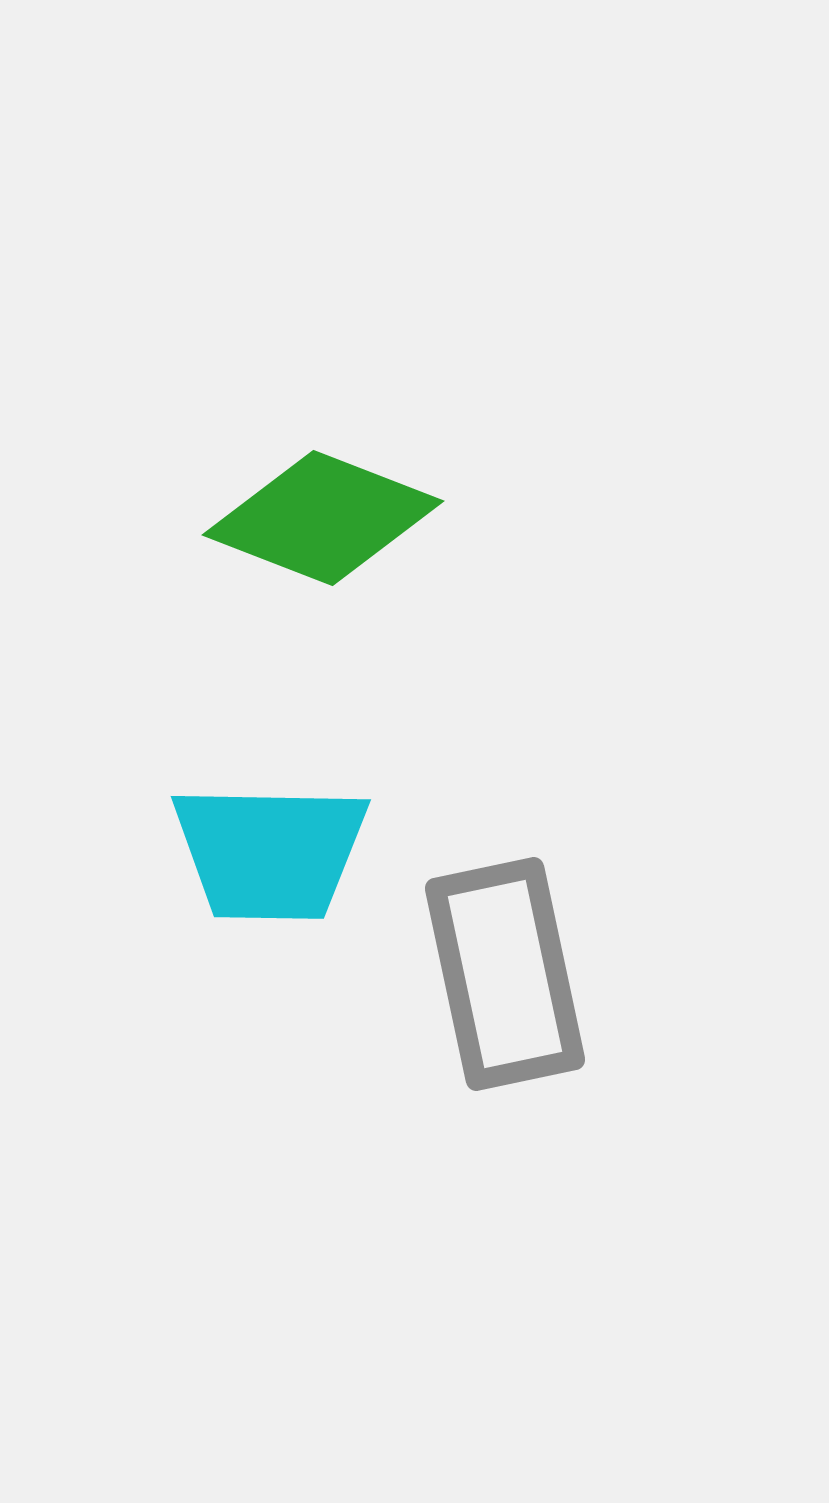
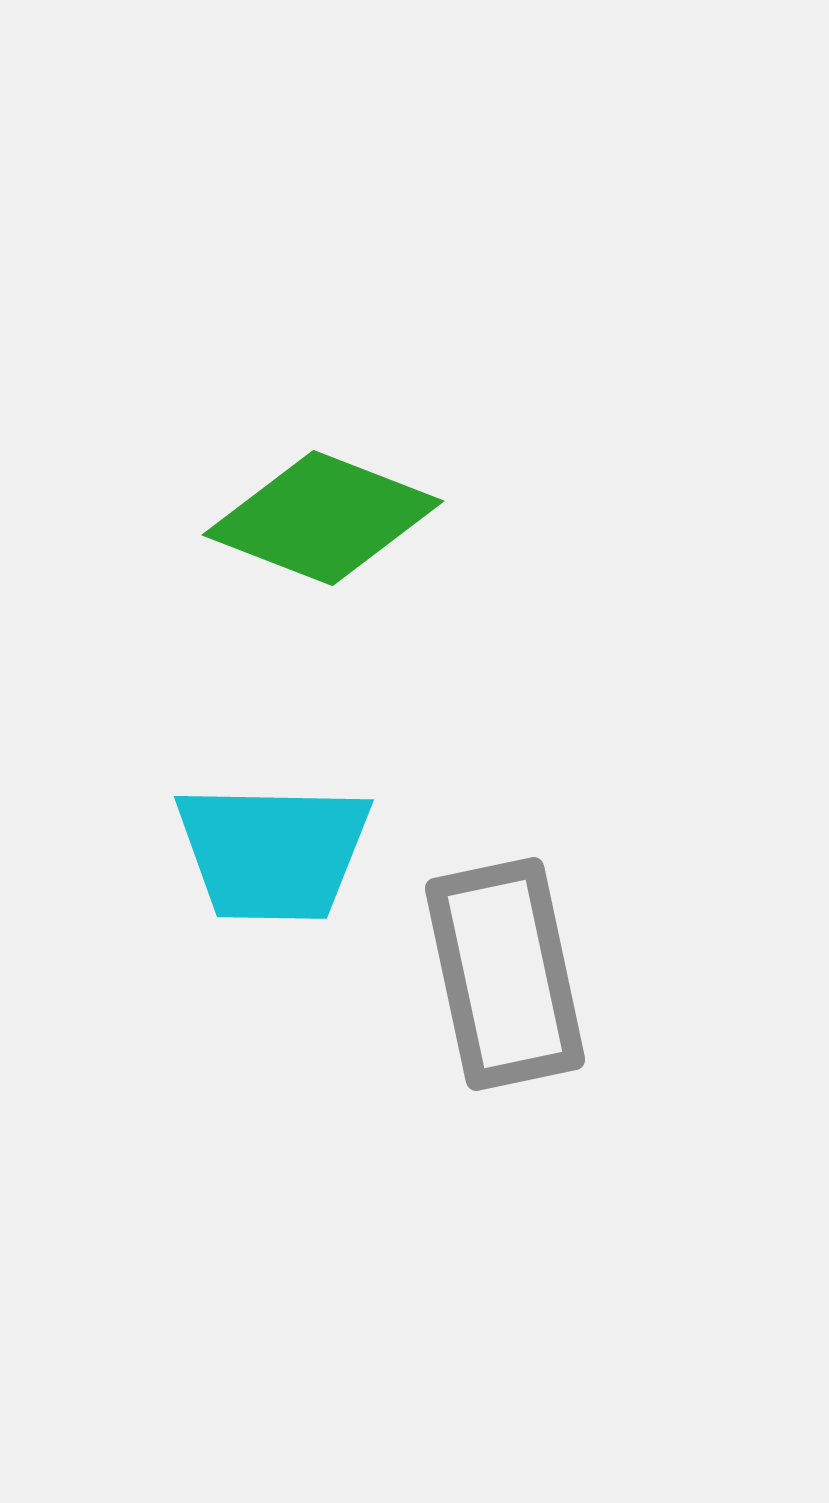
cyan trapezoid: moved 3 px right
